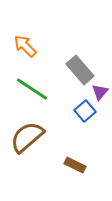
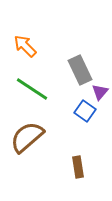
gray rectangle: rotated 16 degrees clockwise
blue square: rotated 15 degrees counterclockwise
brown rectangle: moved 3 px right, 2 px down; rotated 55 degrees clockwise
